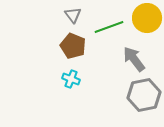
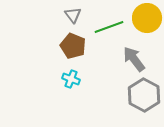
gray hexagon: rotated 20 degrees counterclockwise
